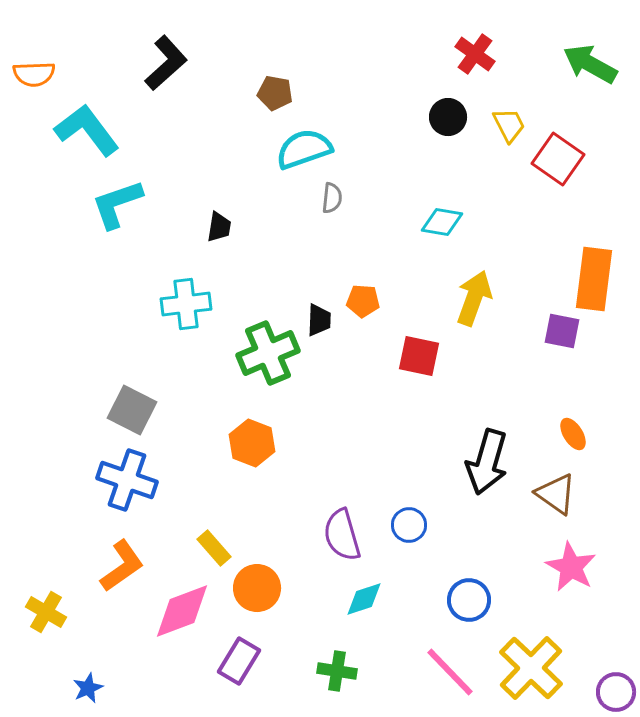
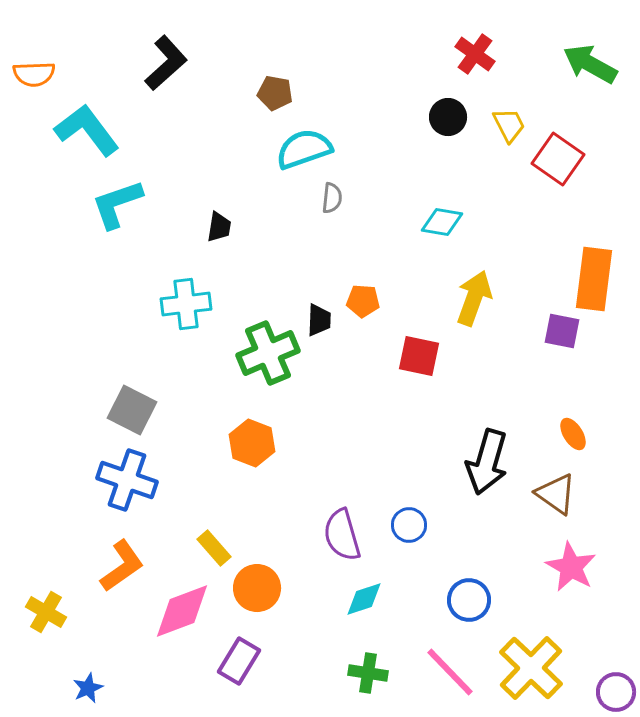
green cross at (337, 671): moved 31 px right, 2 px down
